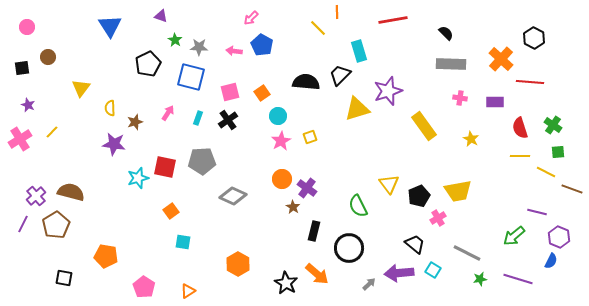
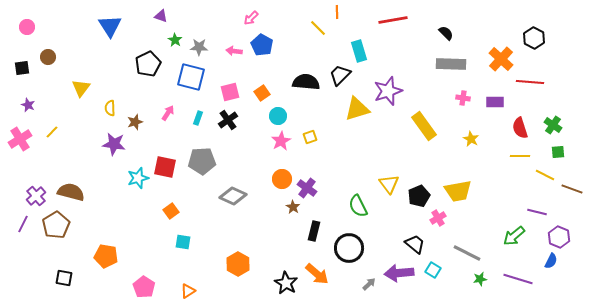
pink cross at (460, 98): moved 3 px right
yellow line at (546, 172): moved 1 px left, 3 px down
